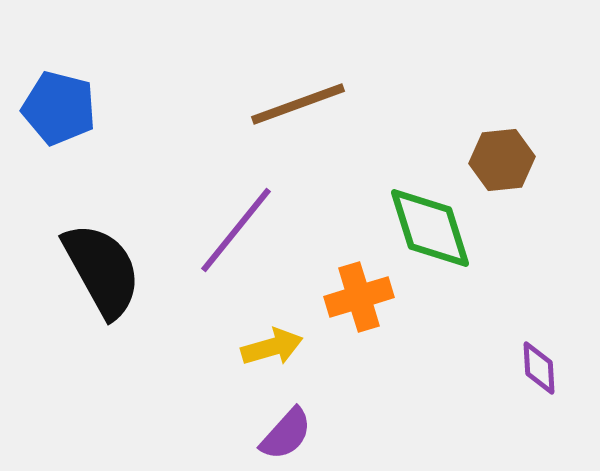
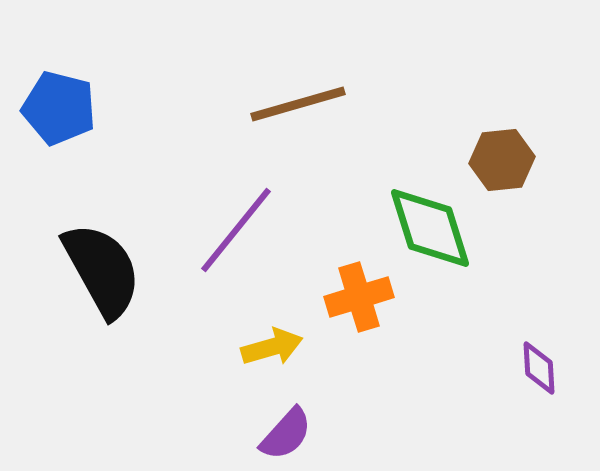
brown line: rotated 4 degrees clockwise
